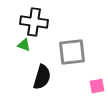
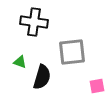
green triangle: moved 4 px left, 17 px down
